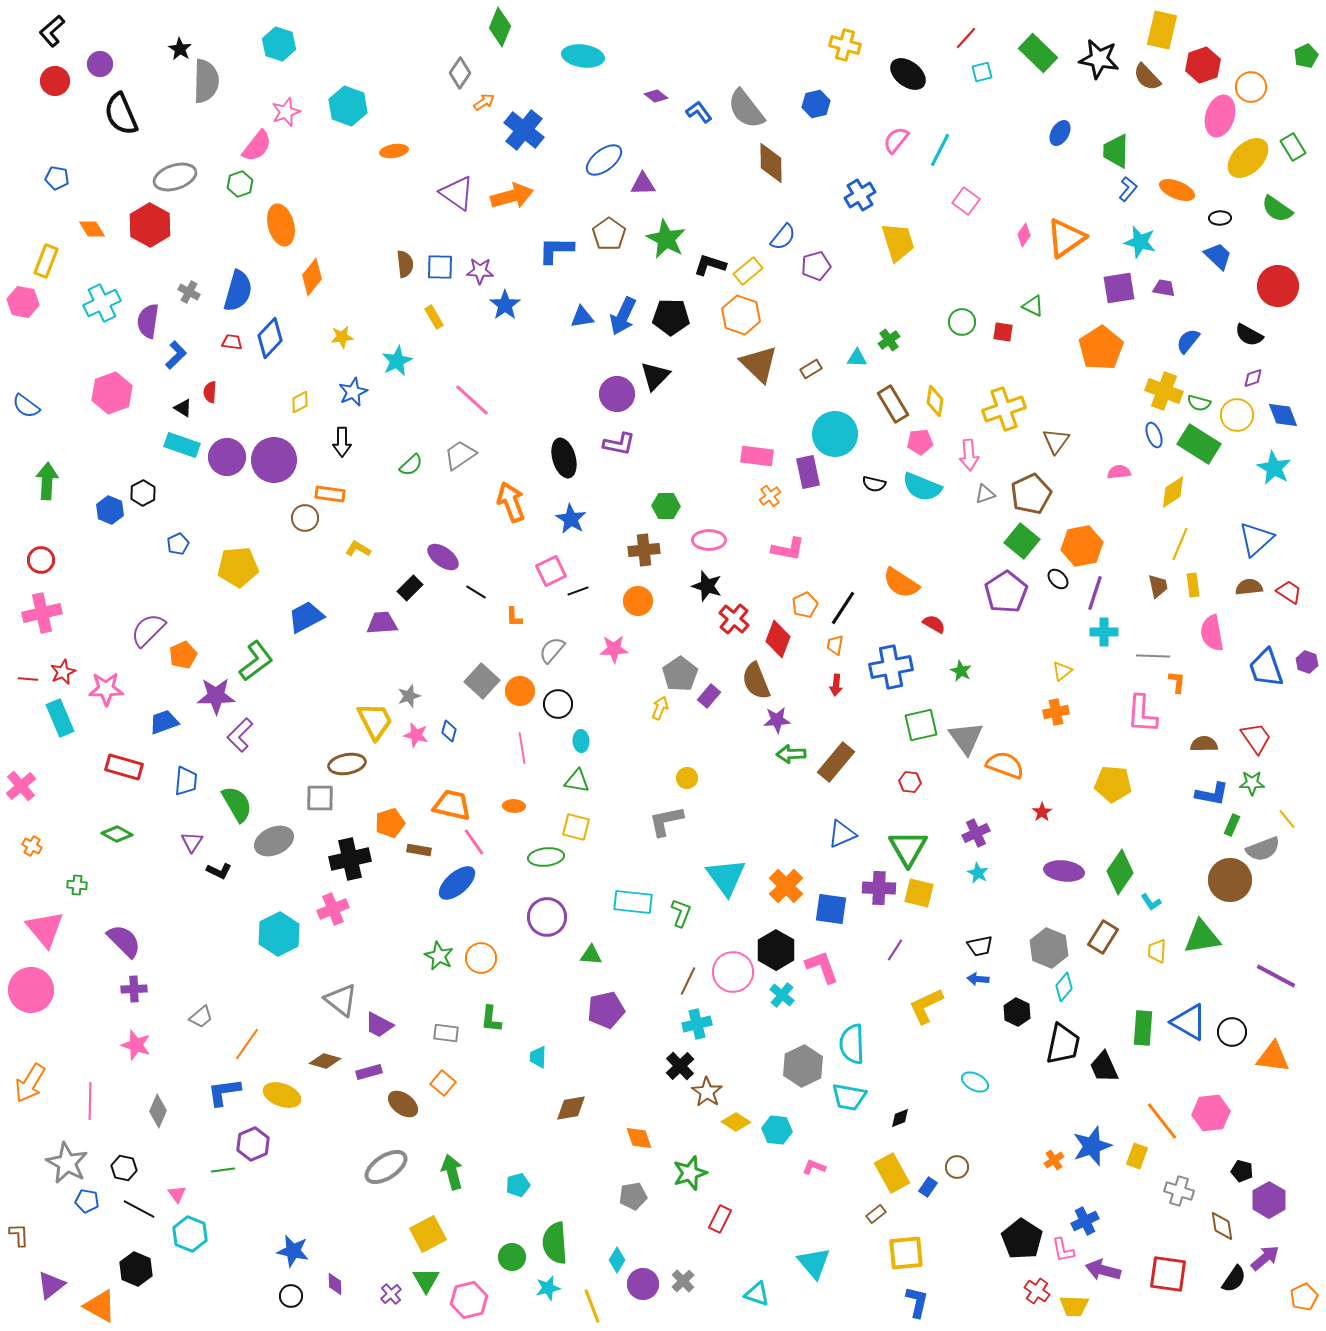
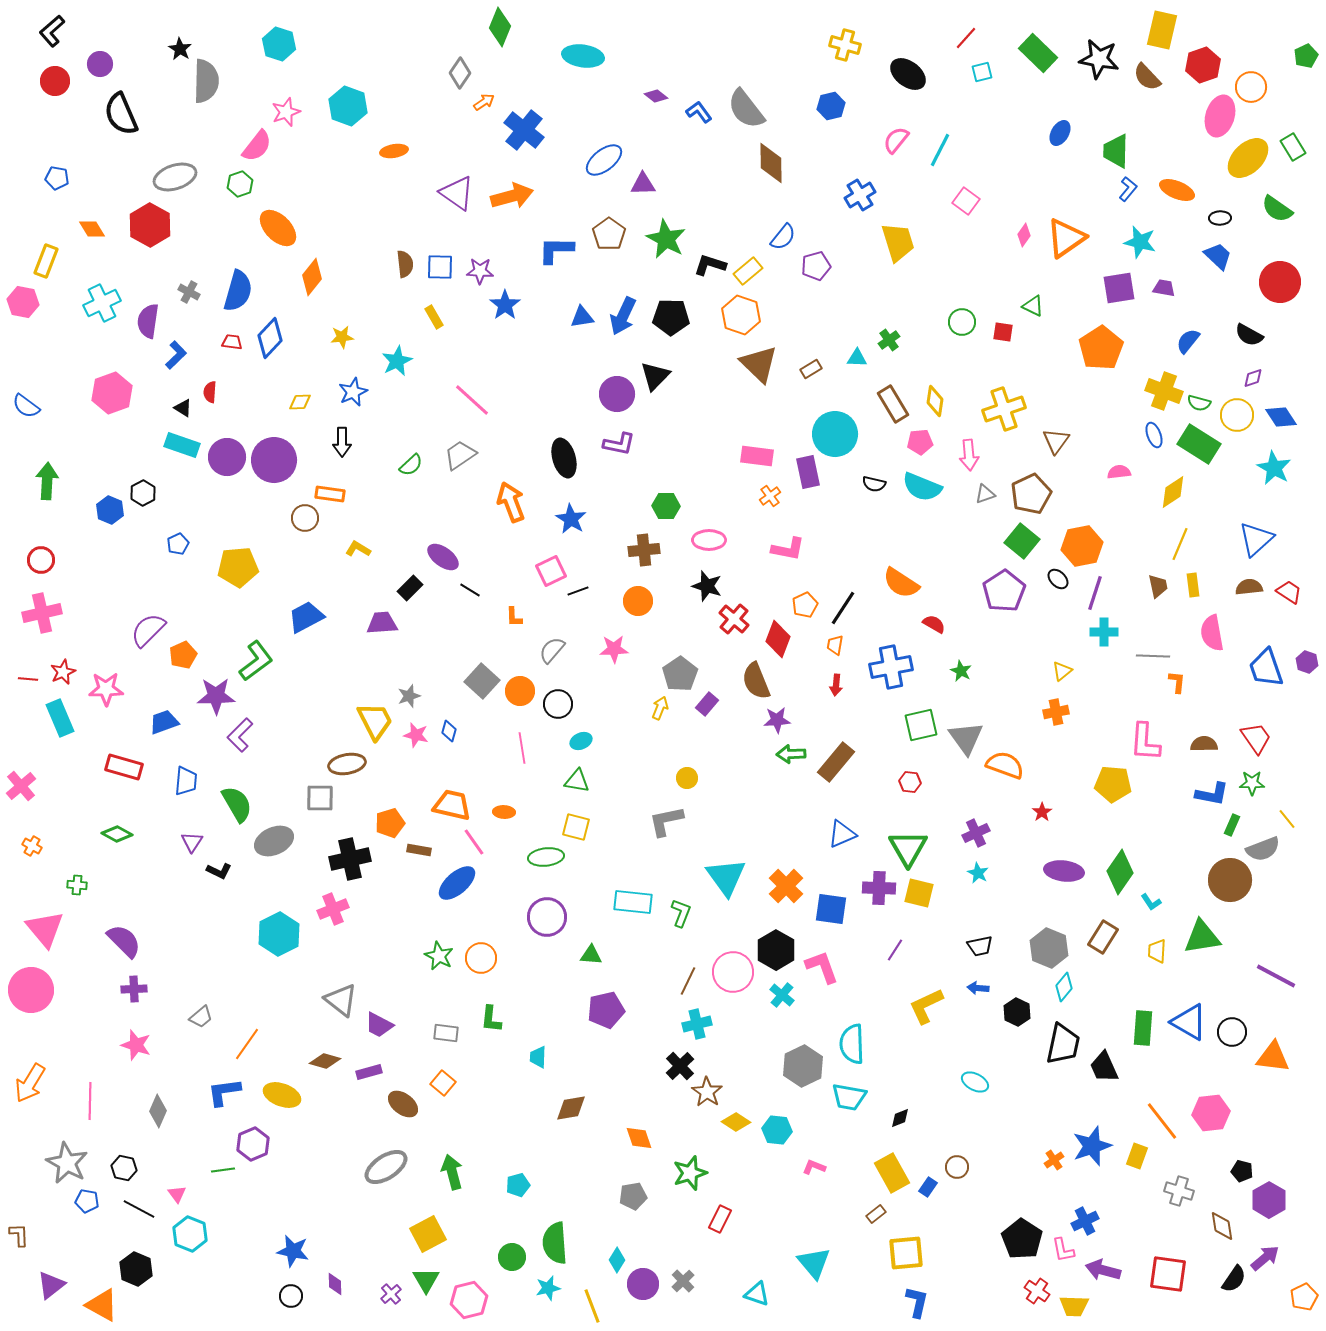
blue hexagon at (816, 104): moved 15 px right, 2 px down
orange ellipse at (281, 225): moved 3 px left, 3 px down; rotated 30 degrees counterclockwise
red circle at (1278, 286): moved 2 px right, 4 px up
yellow diamond at (300, 402): rotated 25 degrees clockwise
blue diamond at (1283, 415): moved 2 px left, 2 px down; rotated 12 degrees counterclockwise
black line at (476, 592): moved 6 px left, 2 px up
purple pentagon at (1006, 592): moved 2 px left, 1 px up
purple rectangle at (709, 696): moved 2 px left, 8 px down
pink L-shape at (1142, 714): moved 3 px right, 28 px down
cyan ellipse at (581, 741): rotated 70 degrees clockwise
orange ellipse at (514, 806): moved 10 px left, 6 px down
blue arrow at (978, 979): moved 9 px down
orange triangle at (100, 1306): moved 2 px right, 1 px up
